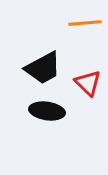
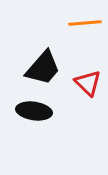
black trapezoid: rotated 21 degrees counterclockwise
black ellipse: moved 13 px left
